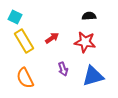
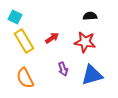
black semicircle: moved 1 px right
blue triangle: moved 1 px left, 1 px up
